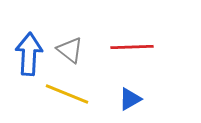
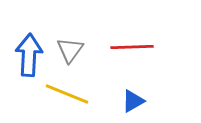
gray triangle: rotated 28 degrees clockwise
blue arrow: moved 1 px down
blue triangle: moved 3 px right, 2 px down
